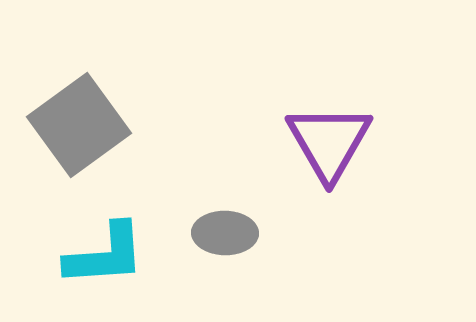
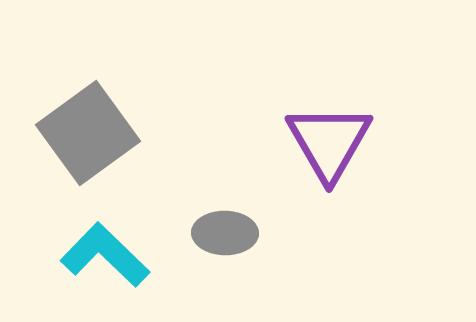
gray square: moved 9 px right, 8 px down
cyan L-shape: rotated 132 degrees counterclockwise
